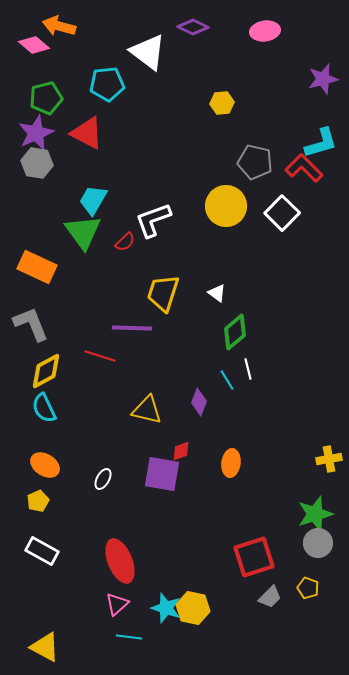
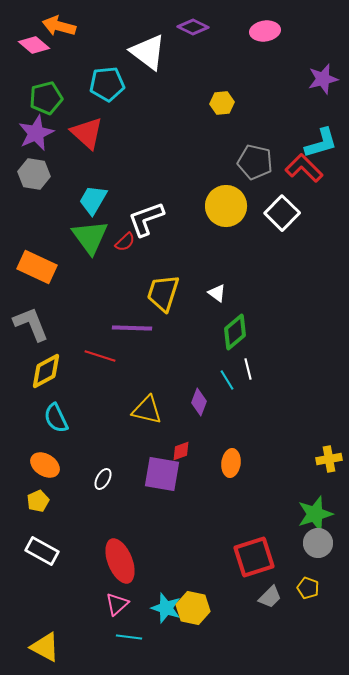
red triangle at (87, 133): rotated 15 degrees clockwise
gray hexagon at (37, 163): moved 3 px left, 11 px down
white L-shape at (153, 220): moved 7 px left, 1 px up
green triangle at (83, 232): moved 7 px right, 5 px down
cyan semicircle at (44, 408): moved 12 px right, 10 px down
